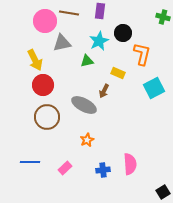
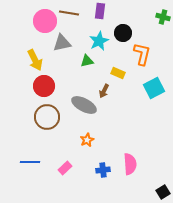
red circle: moved 1 px right, 1 px down
